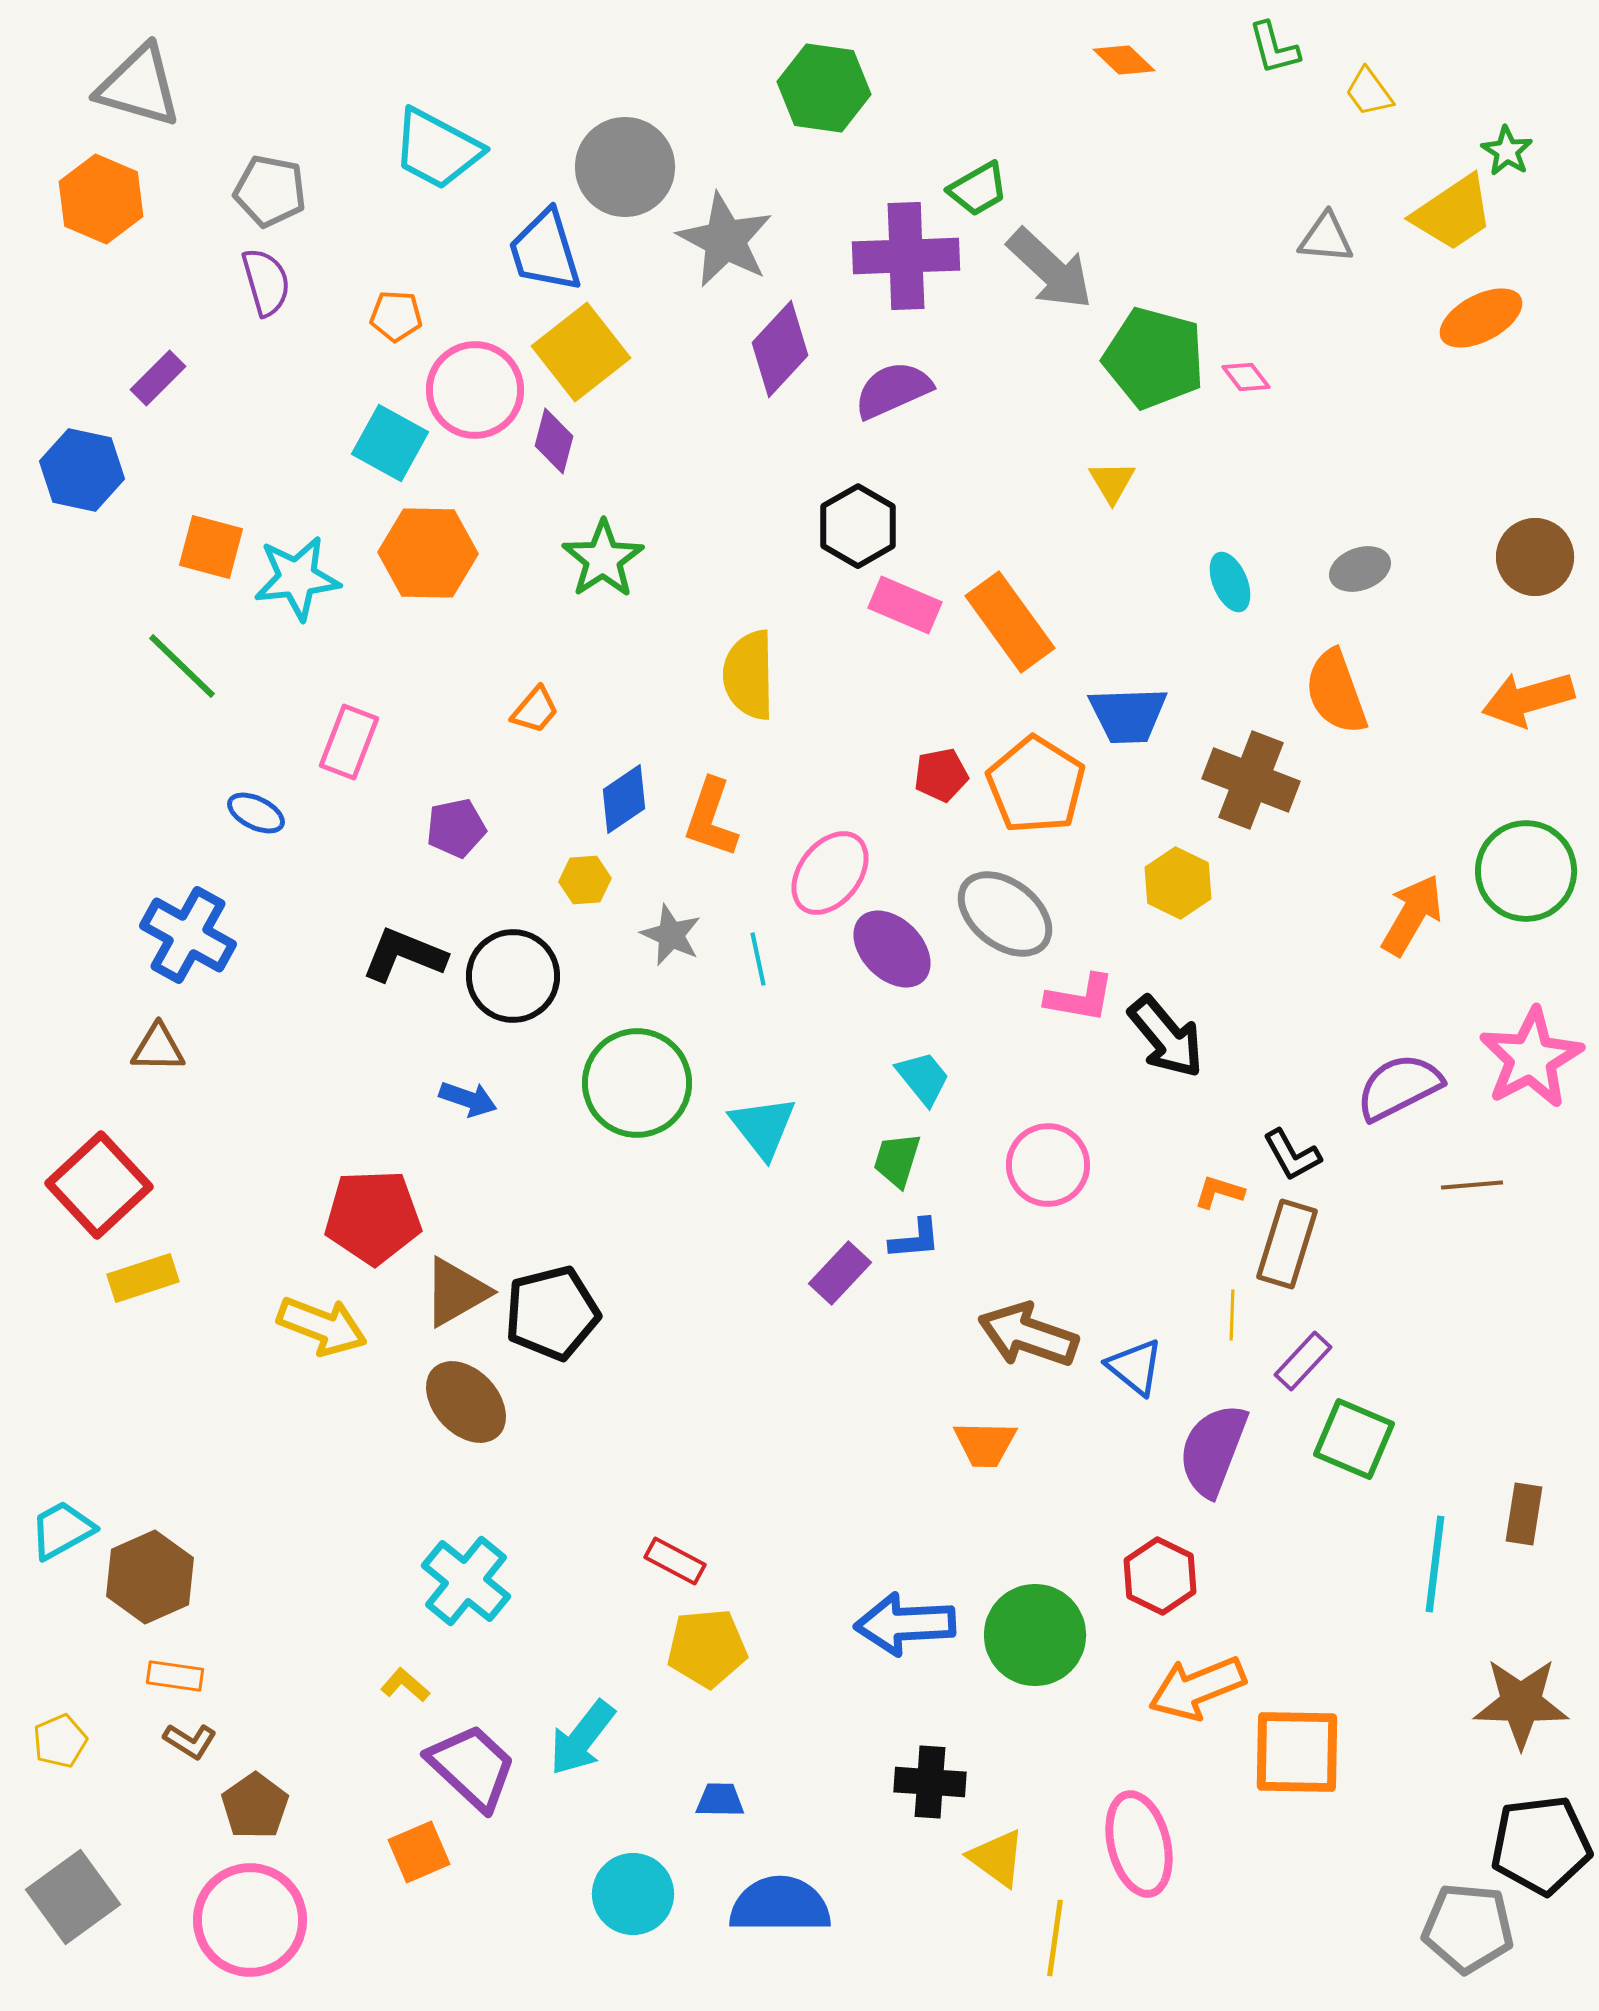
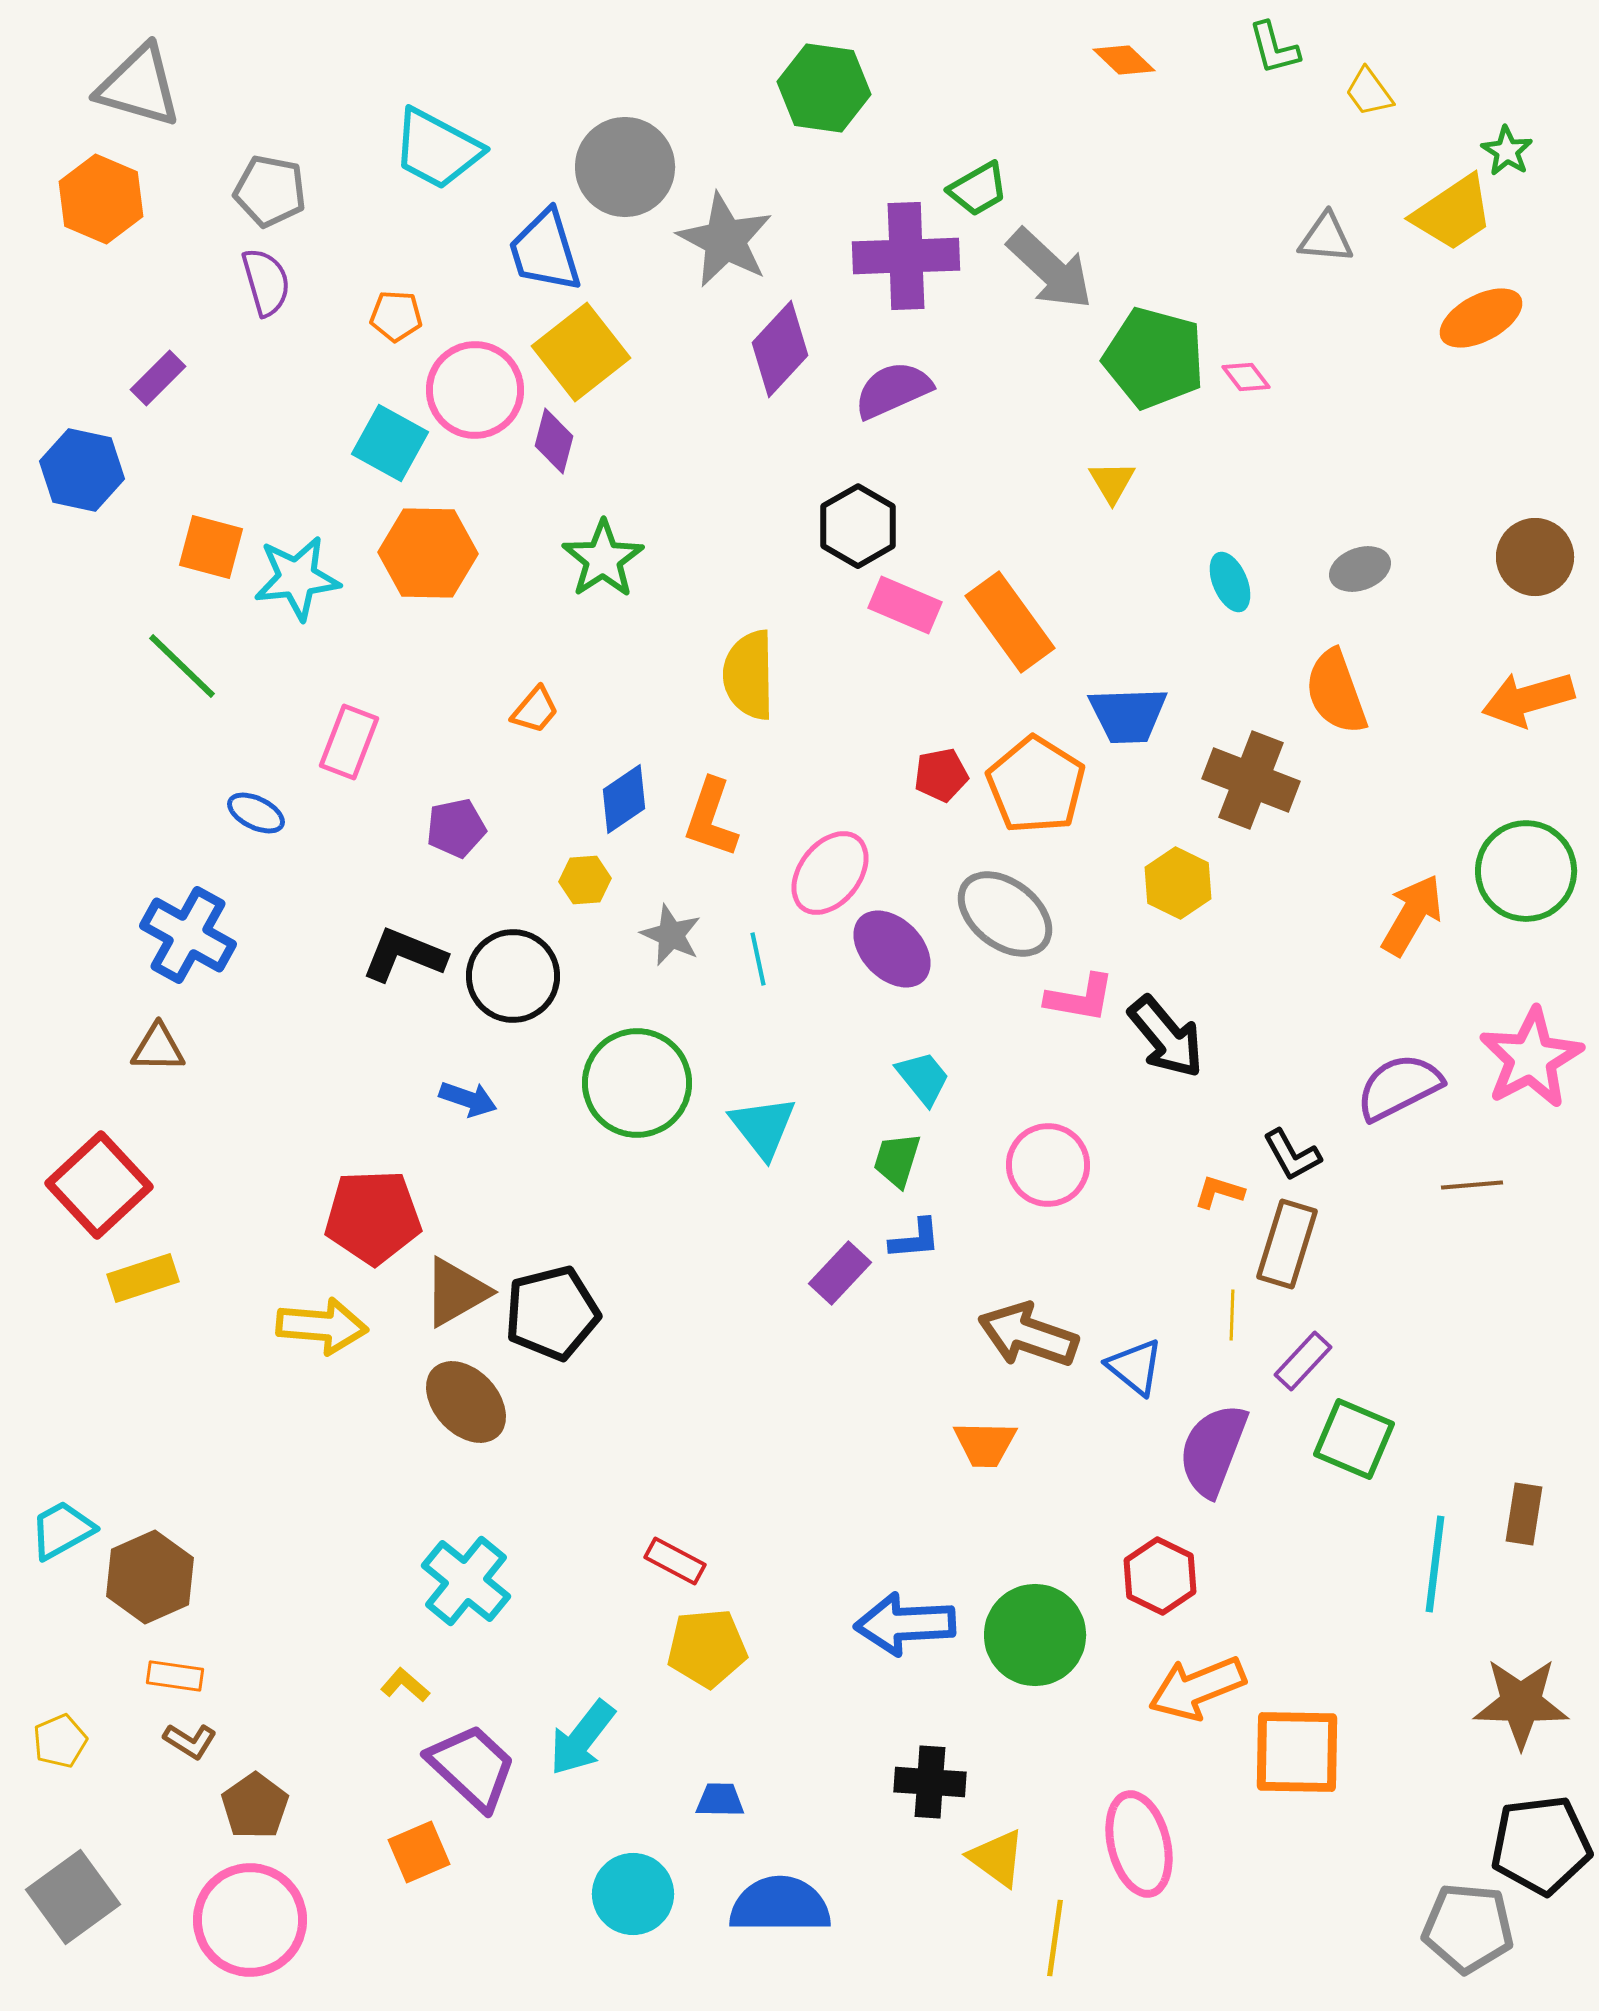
yellow arrow at (322, 1326): rotated 16 degrees counterclockwise
